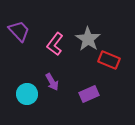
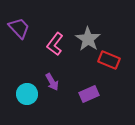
purple trapezoid: moved 3 px up
